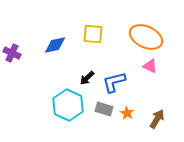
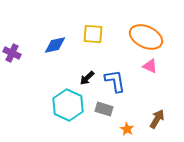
blue L-shape: moved 1 px right, 1 px up; rotated 95 degrees clockwise
orange star: moved 16 px down
